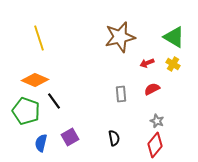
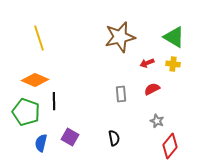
yellow cross: rotated 24 degrees counterclockwise
black line: rotated 36 degrees clockwise
green pentagon: moved 1 px down
purple square: rotated 30 degrees counterclockwise
red diamond: moved 15 px right, 1 px down
